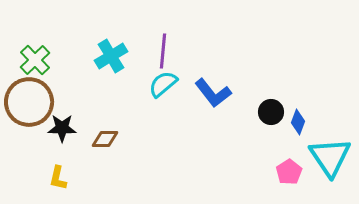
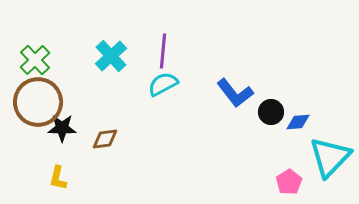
cyan cross: rotated 12 degrees counterclockwise
cyan semicircle: rotated 12 degrees clockwise
blue L-shape: moved 22 px right
brown circle: moved 9 px right
blue diamond: rotated 65 degrees clockwise
brown diamond: rotated 8 degrees counterclockwise
cyan triangle: rotated 18 degrees clockwise
pink pentagon: moved 10 px down
